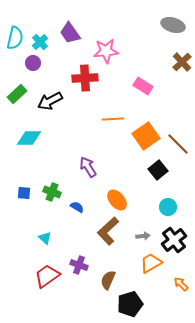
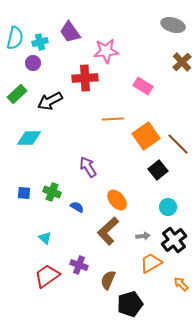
purple trapezoid: moved 1 px up
cyan cross: rotated 28 degrees clockwise
